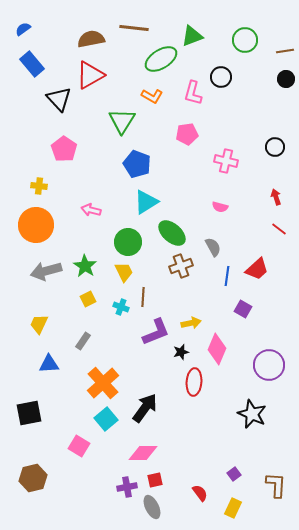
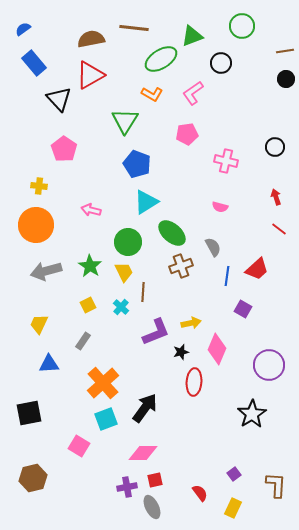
green circle at (245, 40): moved 3 px left, 14 px up
blue rectangle at (32, 64): moved 2 px right, 1 px up
black circle at (221, 77): moved 14 px up
pink L-shape at (193, 93): rotated 40 degrees clockwise
orange L-shape at (152, 96): moved 2 px up
green triangle at (122, 121): moved 3 px right
green star at (85, 266): moved 5 px right
brown line at (143, 297): moved 5 px up
yellow square at (88, 299): moved 6 px down
cyan cross at (121, 307): rotated 21 degrees clockwise
black star at (252, 414): rotated 16 degrees clockwise
cyan square at (106, 419): rotated 20 degrees clockwise
